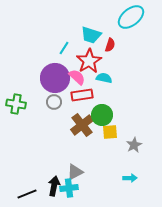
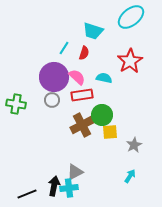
cyan trapezoid: moved 2 px right, 4 px up
red semicircle: moved 26 px left, 8 px down
red star: moved 41 px right
purple circle: moved 1 px left, 1 px up
gray circle: moved 2 px left, 2 px up
brown cross: rotated 10 degrees clockwise
cyan arrow: moved 2 px up; rotated 56 degrees counterclockwise
